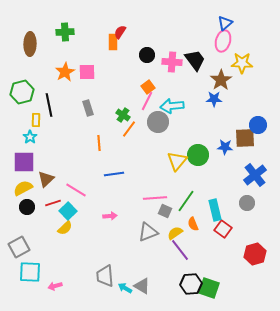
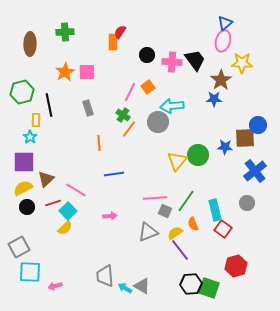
pink line at (147, 101): moved 17 px left, 9 px up
blue cross at (255, 175): moved 4 px up
red hexagon at (255, 254): moved 19 px left, 12 px down
